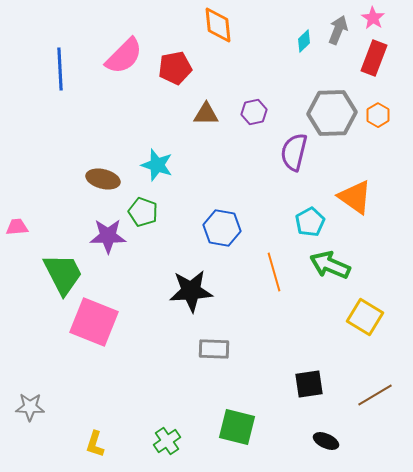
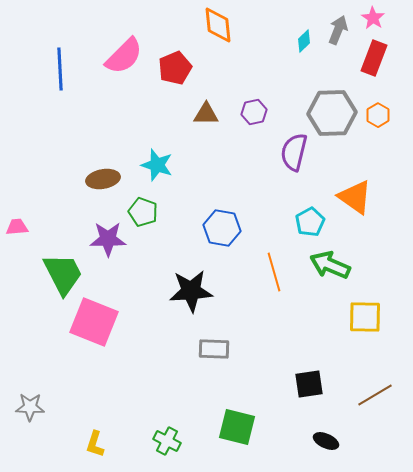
red pentagon: rotated 12 degrees counterclockwise
brown ellipse: rotated 24 degrees counterclockwise
purple star: moved 3 px down
yellow square: rotated 30 degrees counterclockwise
green cross: rotated 28 degrees counterclockwise
